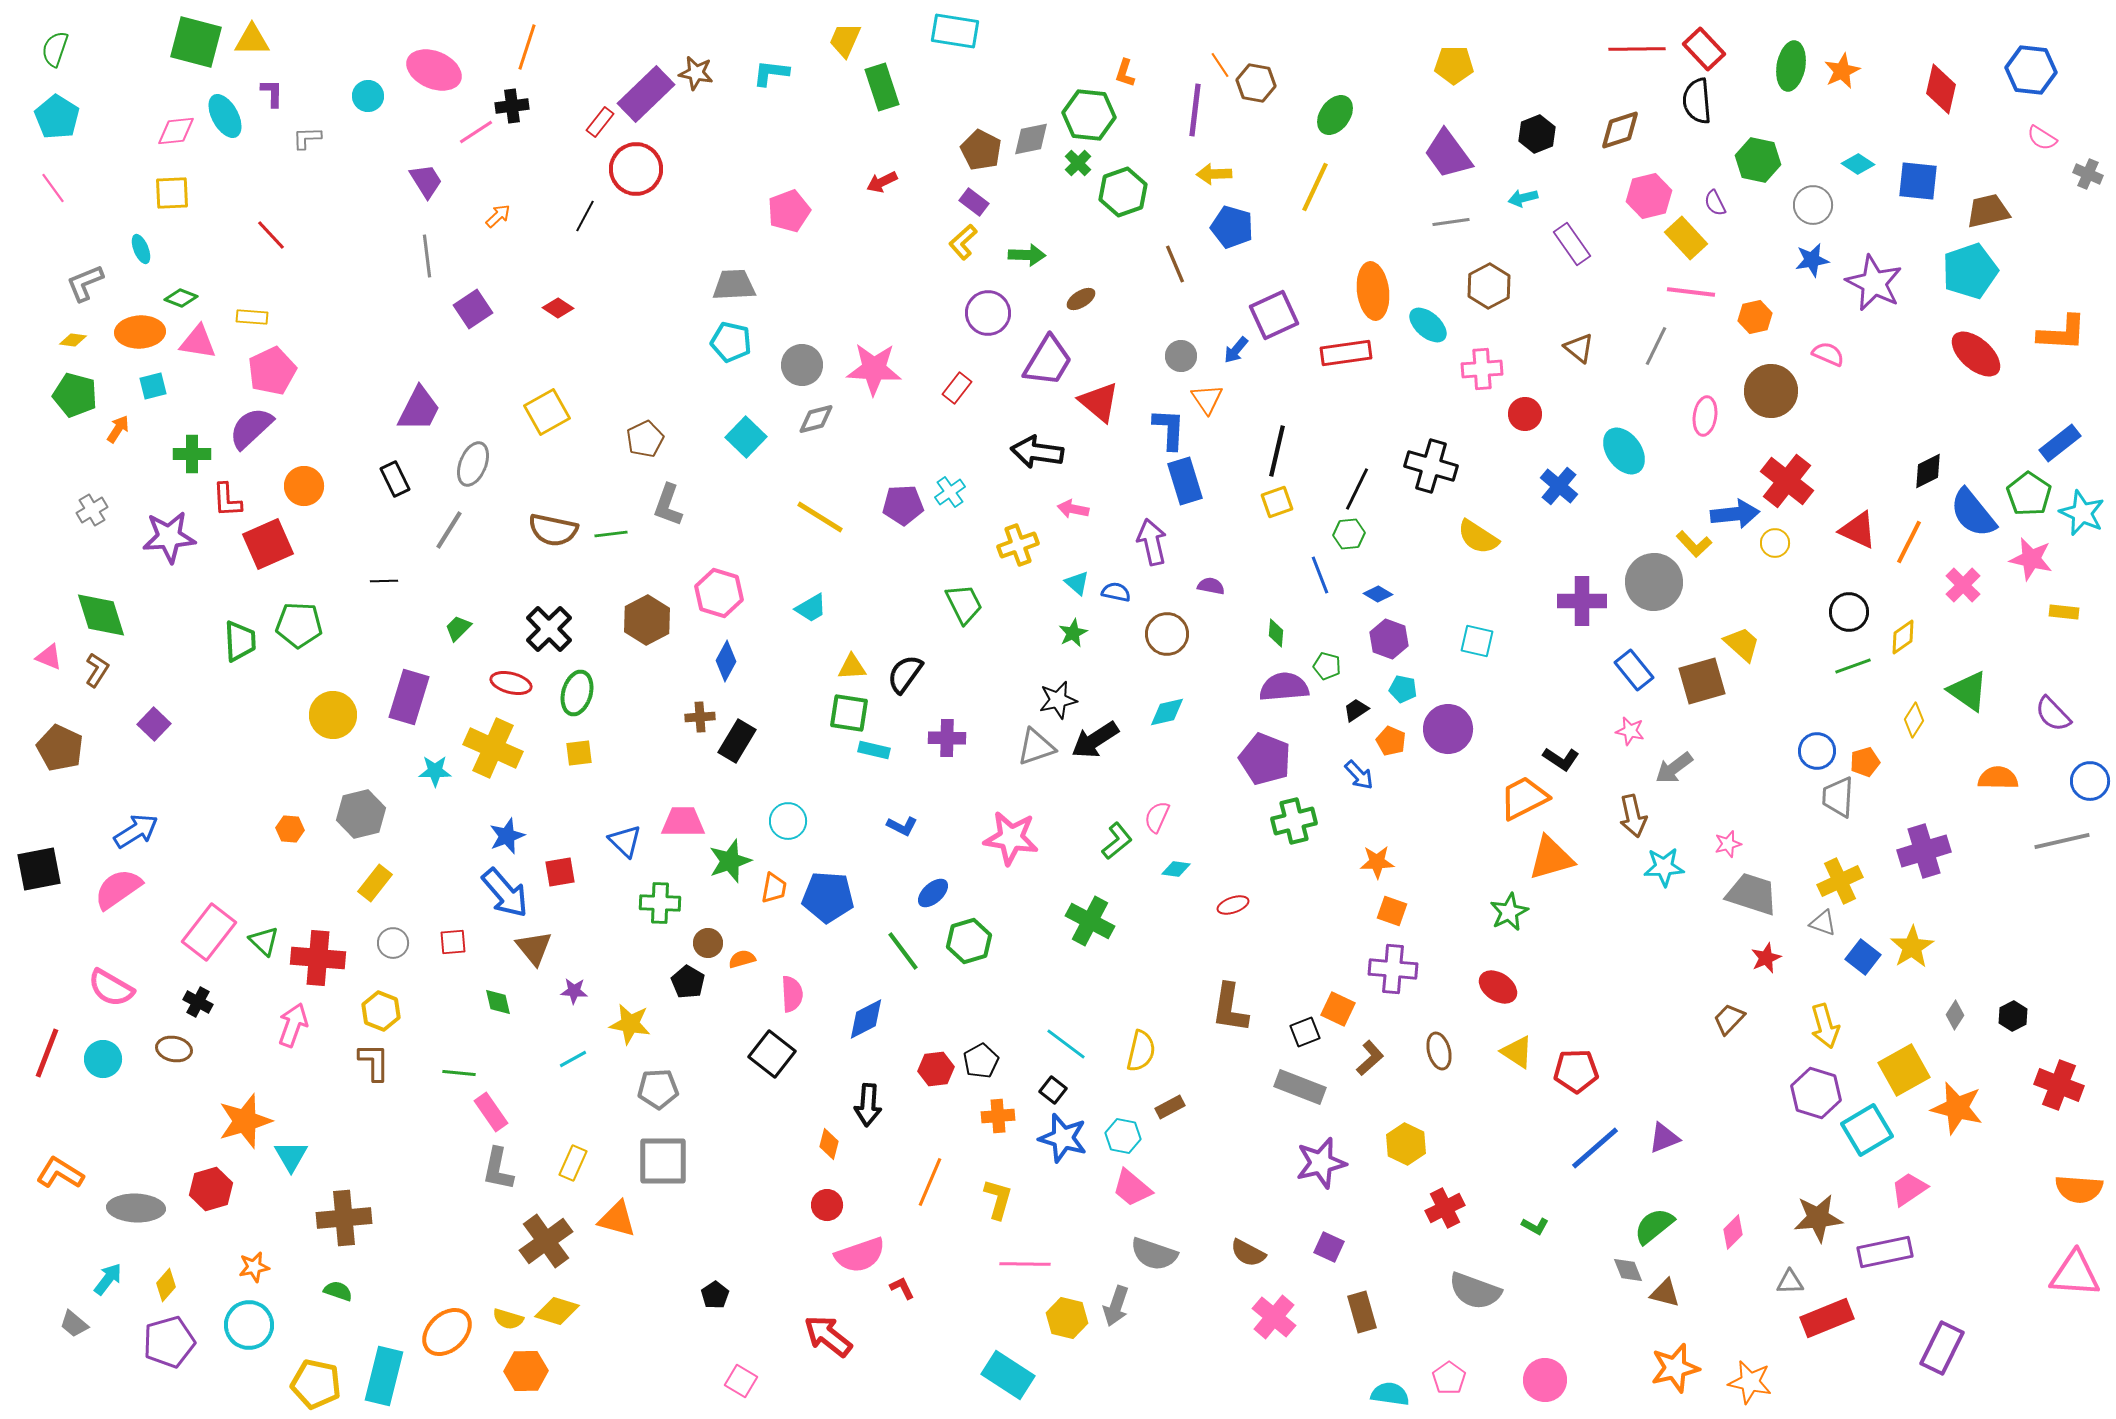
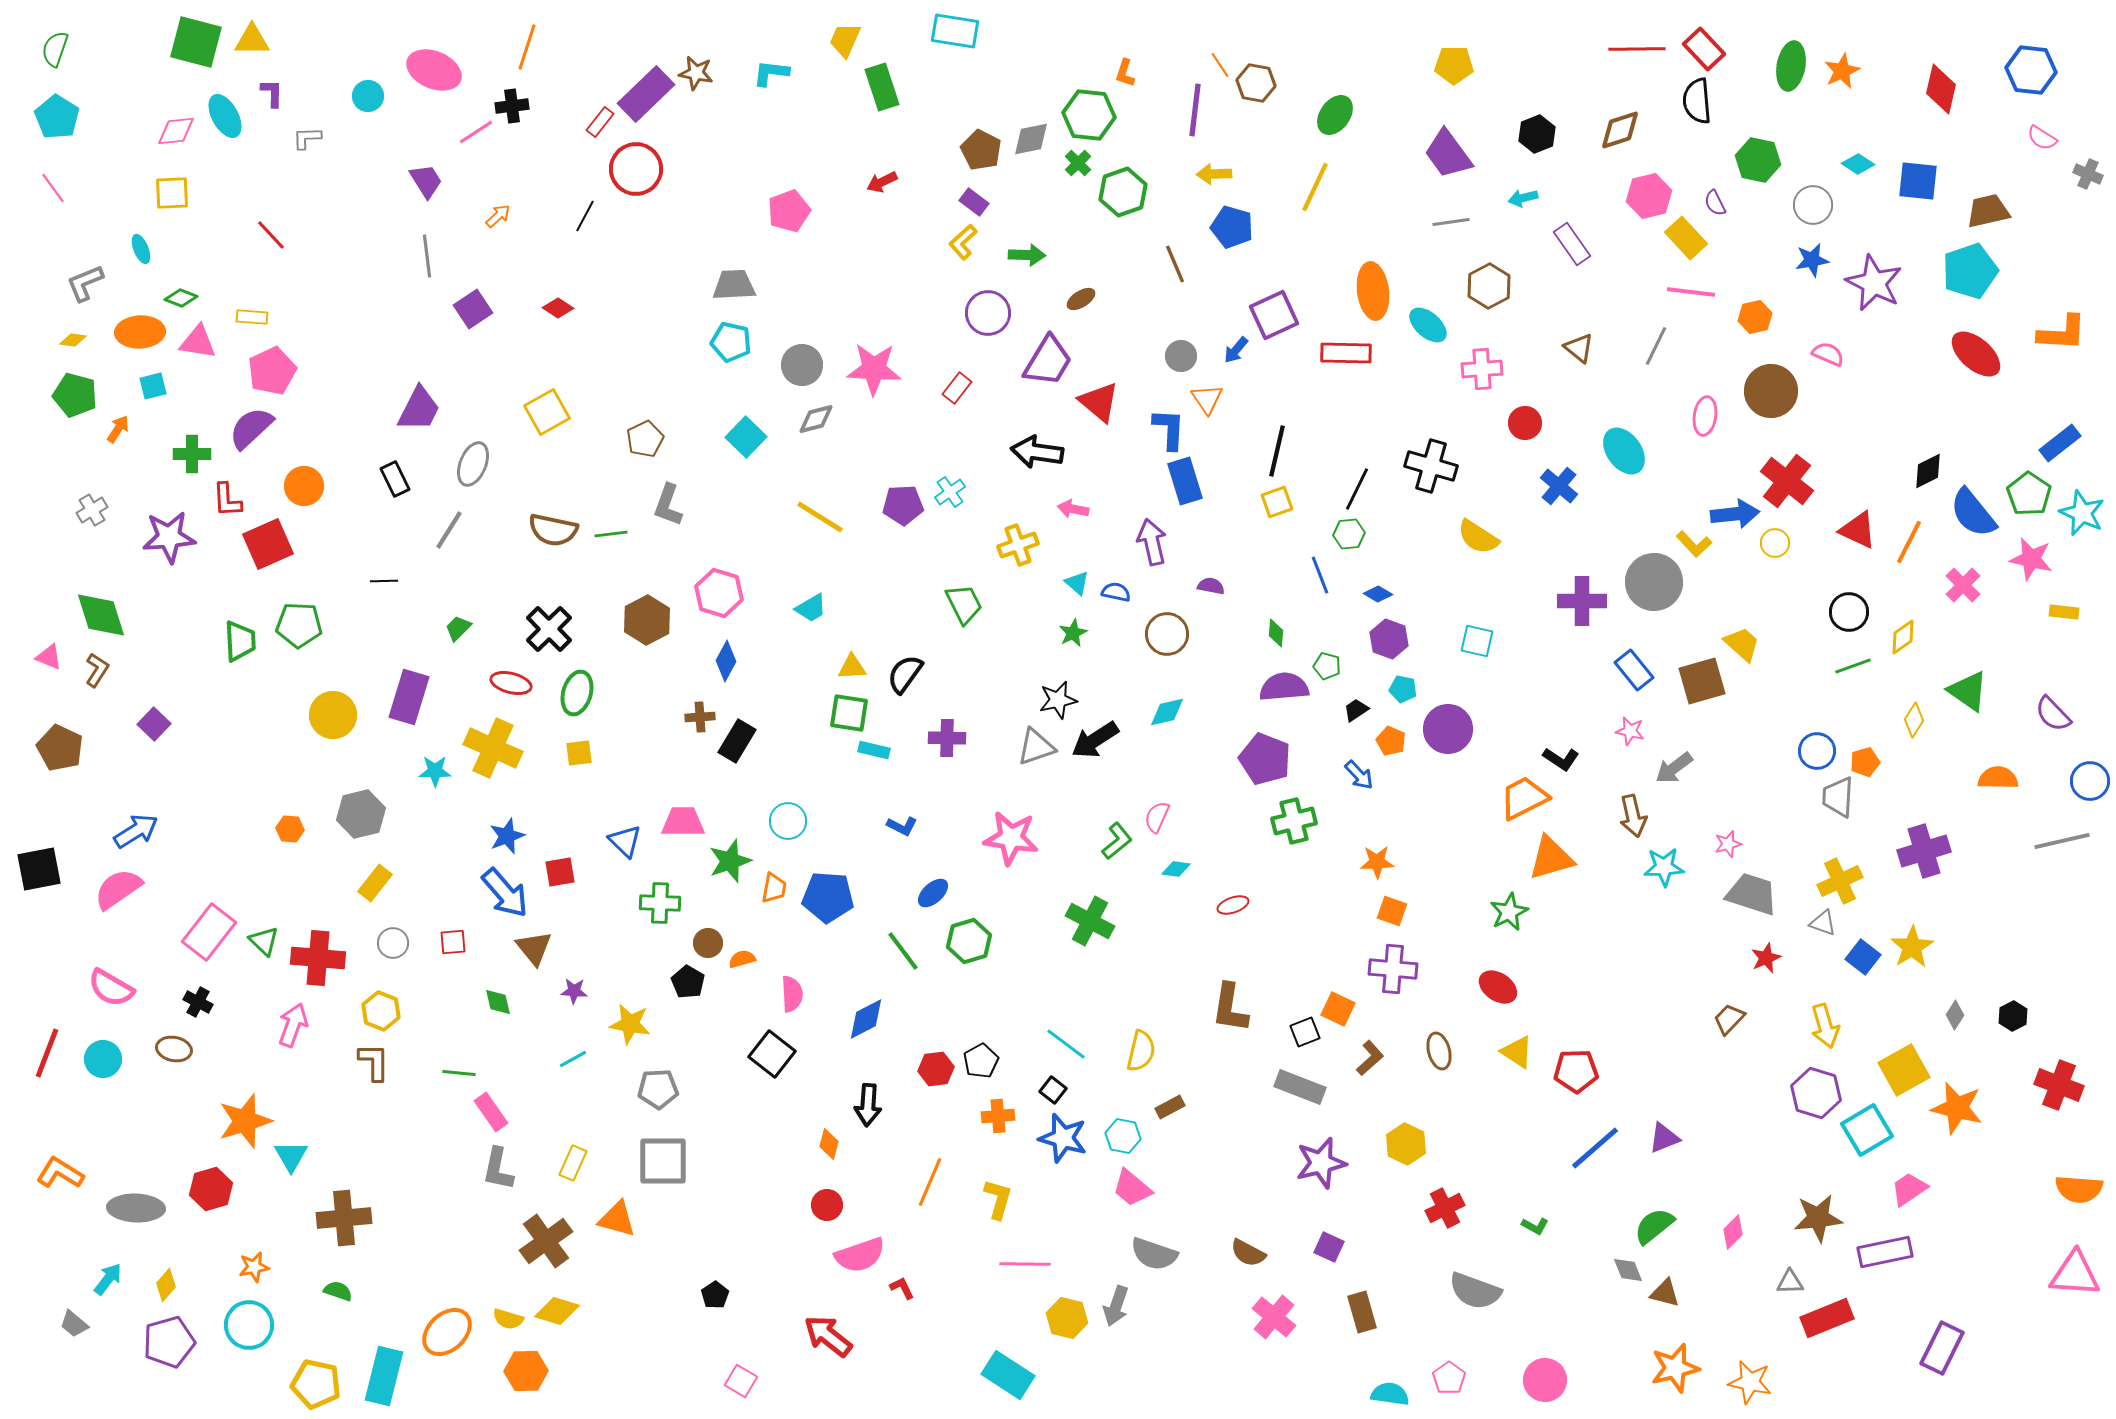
red rectangle at (1346, 353): rotated 9 degrees clockwise
red circle at (1525, 414): moved 9 px down
